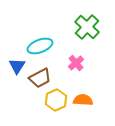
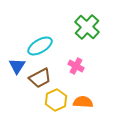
cyan ellipse: rotated 10 degrees counterclockwise
pink cross: moved 3 px down; rotated 21 degrees counterclockwise
orange semicircle: moved 2 px down
